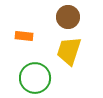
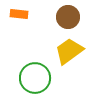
orange rectangle: moved 5 px left, 22 px up
yellow trapezoid: rotated 36 degrees clockwise
